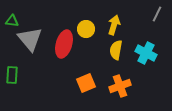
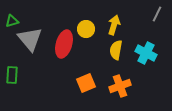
green triangle: rotated 24 degrees counterclockwise
